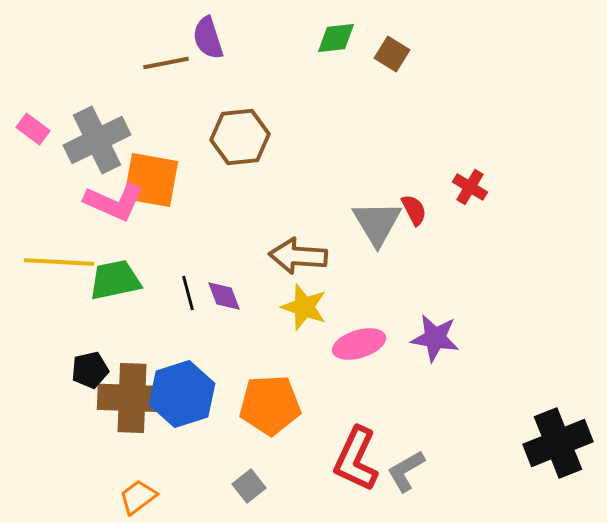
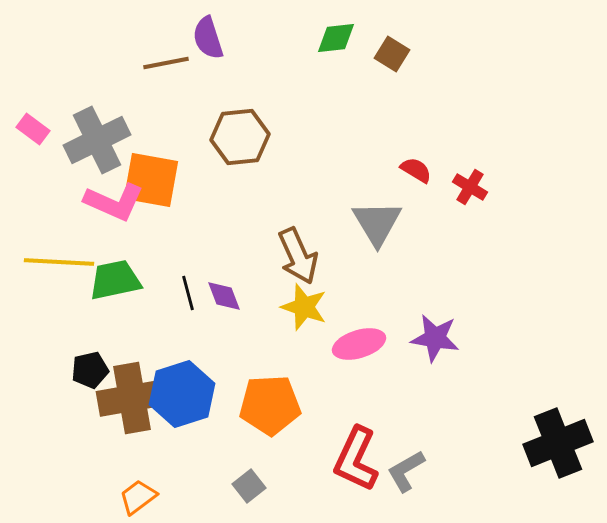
red semicircle: moved 2 px right, 40 px up; rotated 32 degrees counterclockwise
brown arrow: rotated 118 degrees counterclockwise
brown cross: rotated 12 degrees counterclockwise
